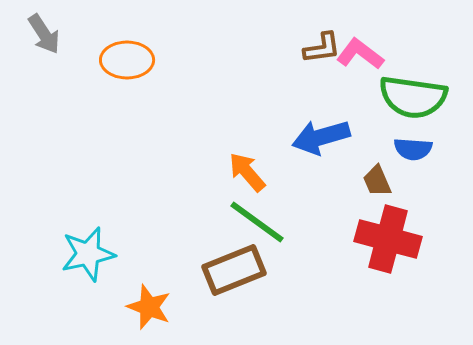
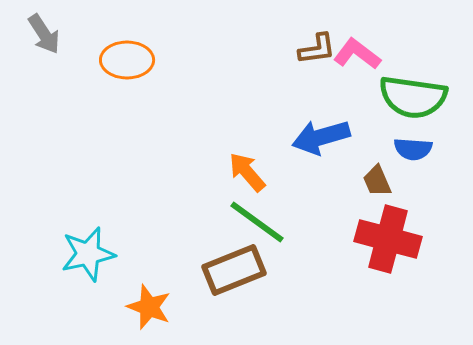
brown L-shape: moved 5 px left, 1 px down
pink L-shape: moved 3 px left
